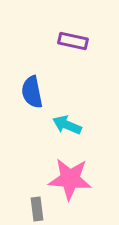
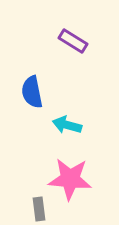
purple rectangle: rotated 20 degrees clockwise
cyan arrow: rotated 8 degrees counterclockwise
gray rectangle: moved 2 px right
